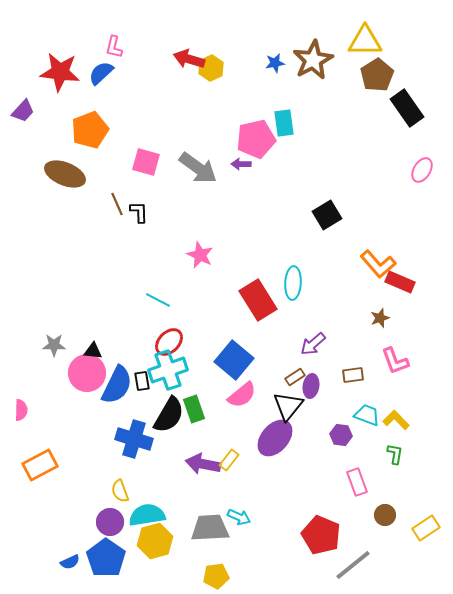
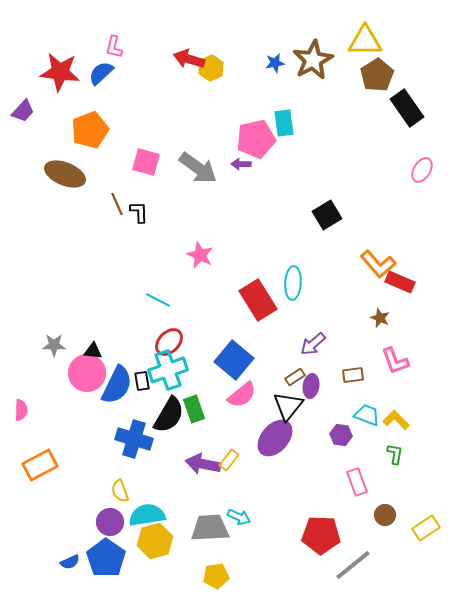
brown star at (380, 318): rotated 30 degrees counterclockwise
red pentagon at (321, 535): rotated 21 degrees counterclockwise
